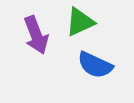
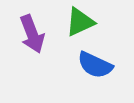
purple arrow: moved 4 px left, 1 px up
